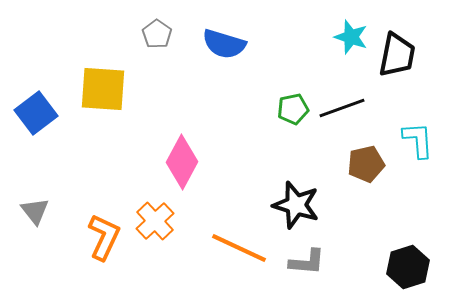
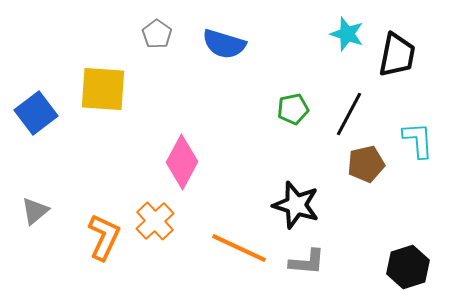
cyan star: moved 4 px left, 3 px up
black line: moved 7 px right, 6 px down; rotated 42 degrees counterclockwise
gray triangle: rotated 28 degrees clockwise
